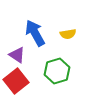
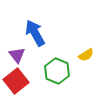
yellow semicircle: moved 18 px right, 21 px down; rotated 21 degrees counterclockwise
purple triangle: rotated 18 degrees clockwise
green hexagon: rotated 20 degrees counterclockwise
